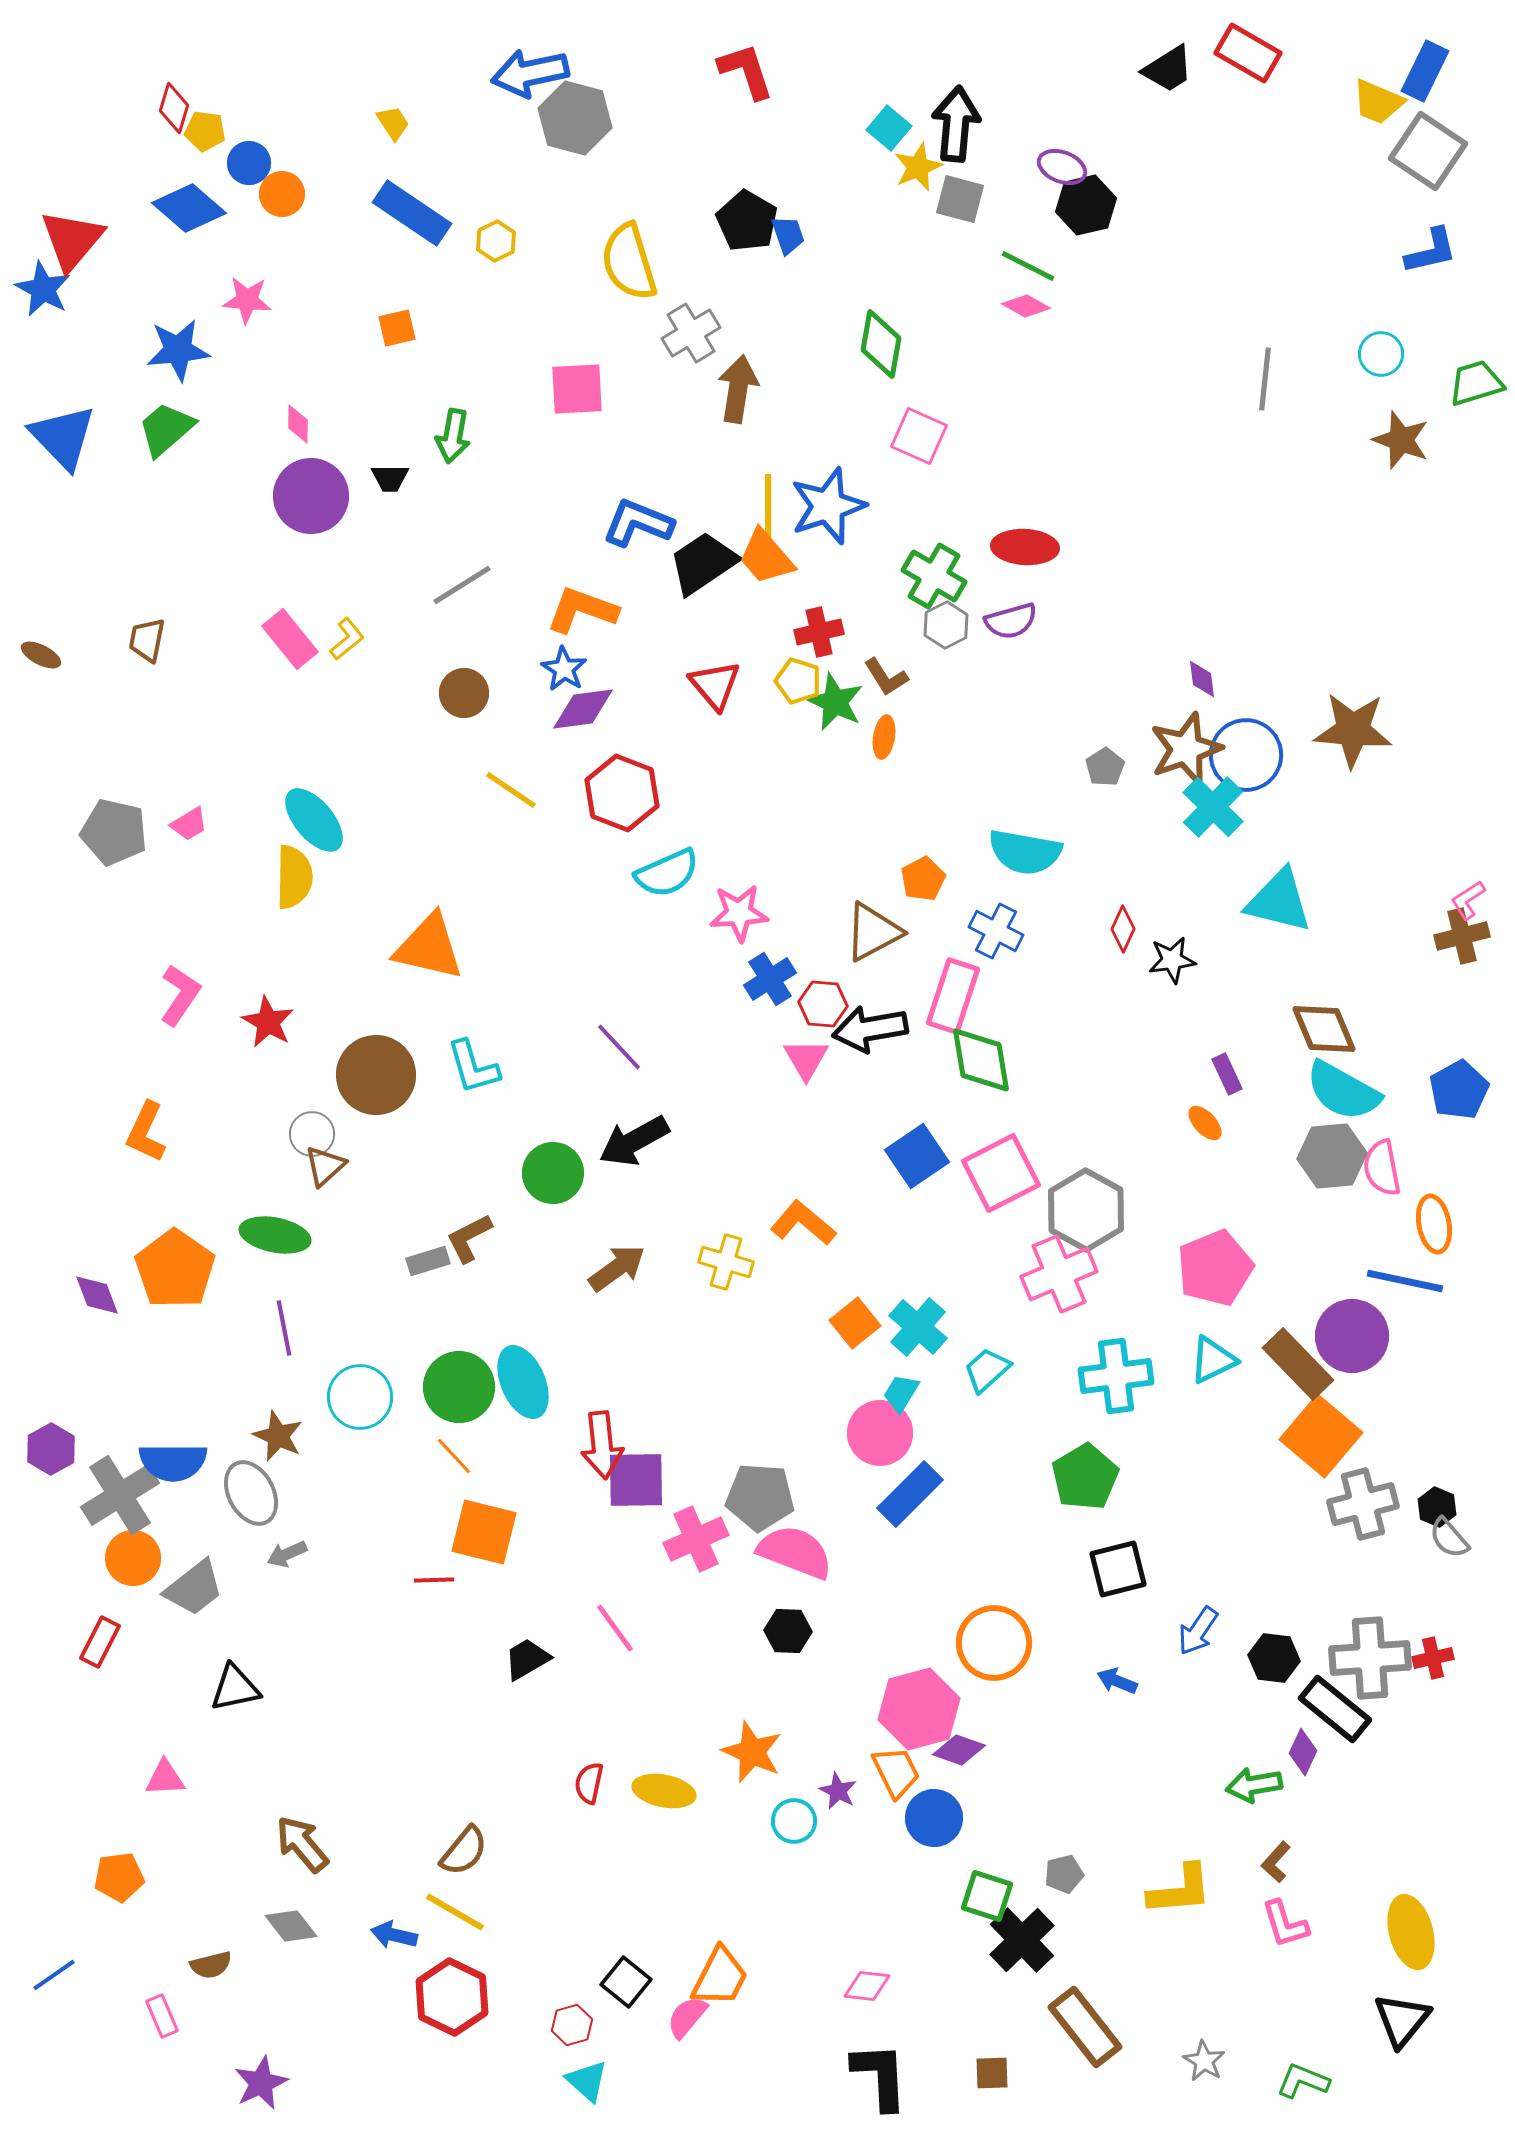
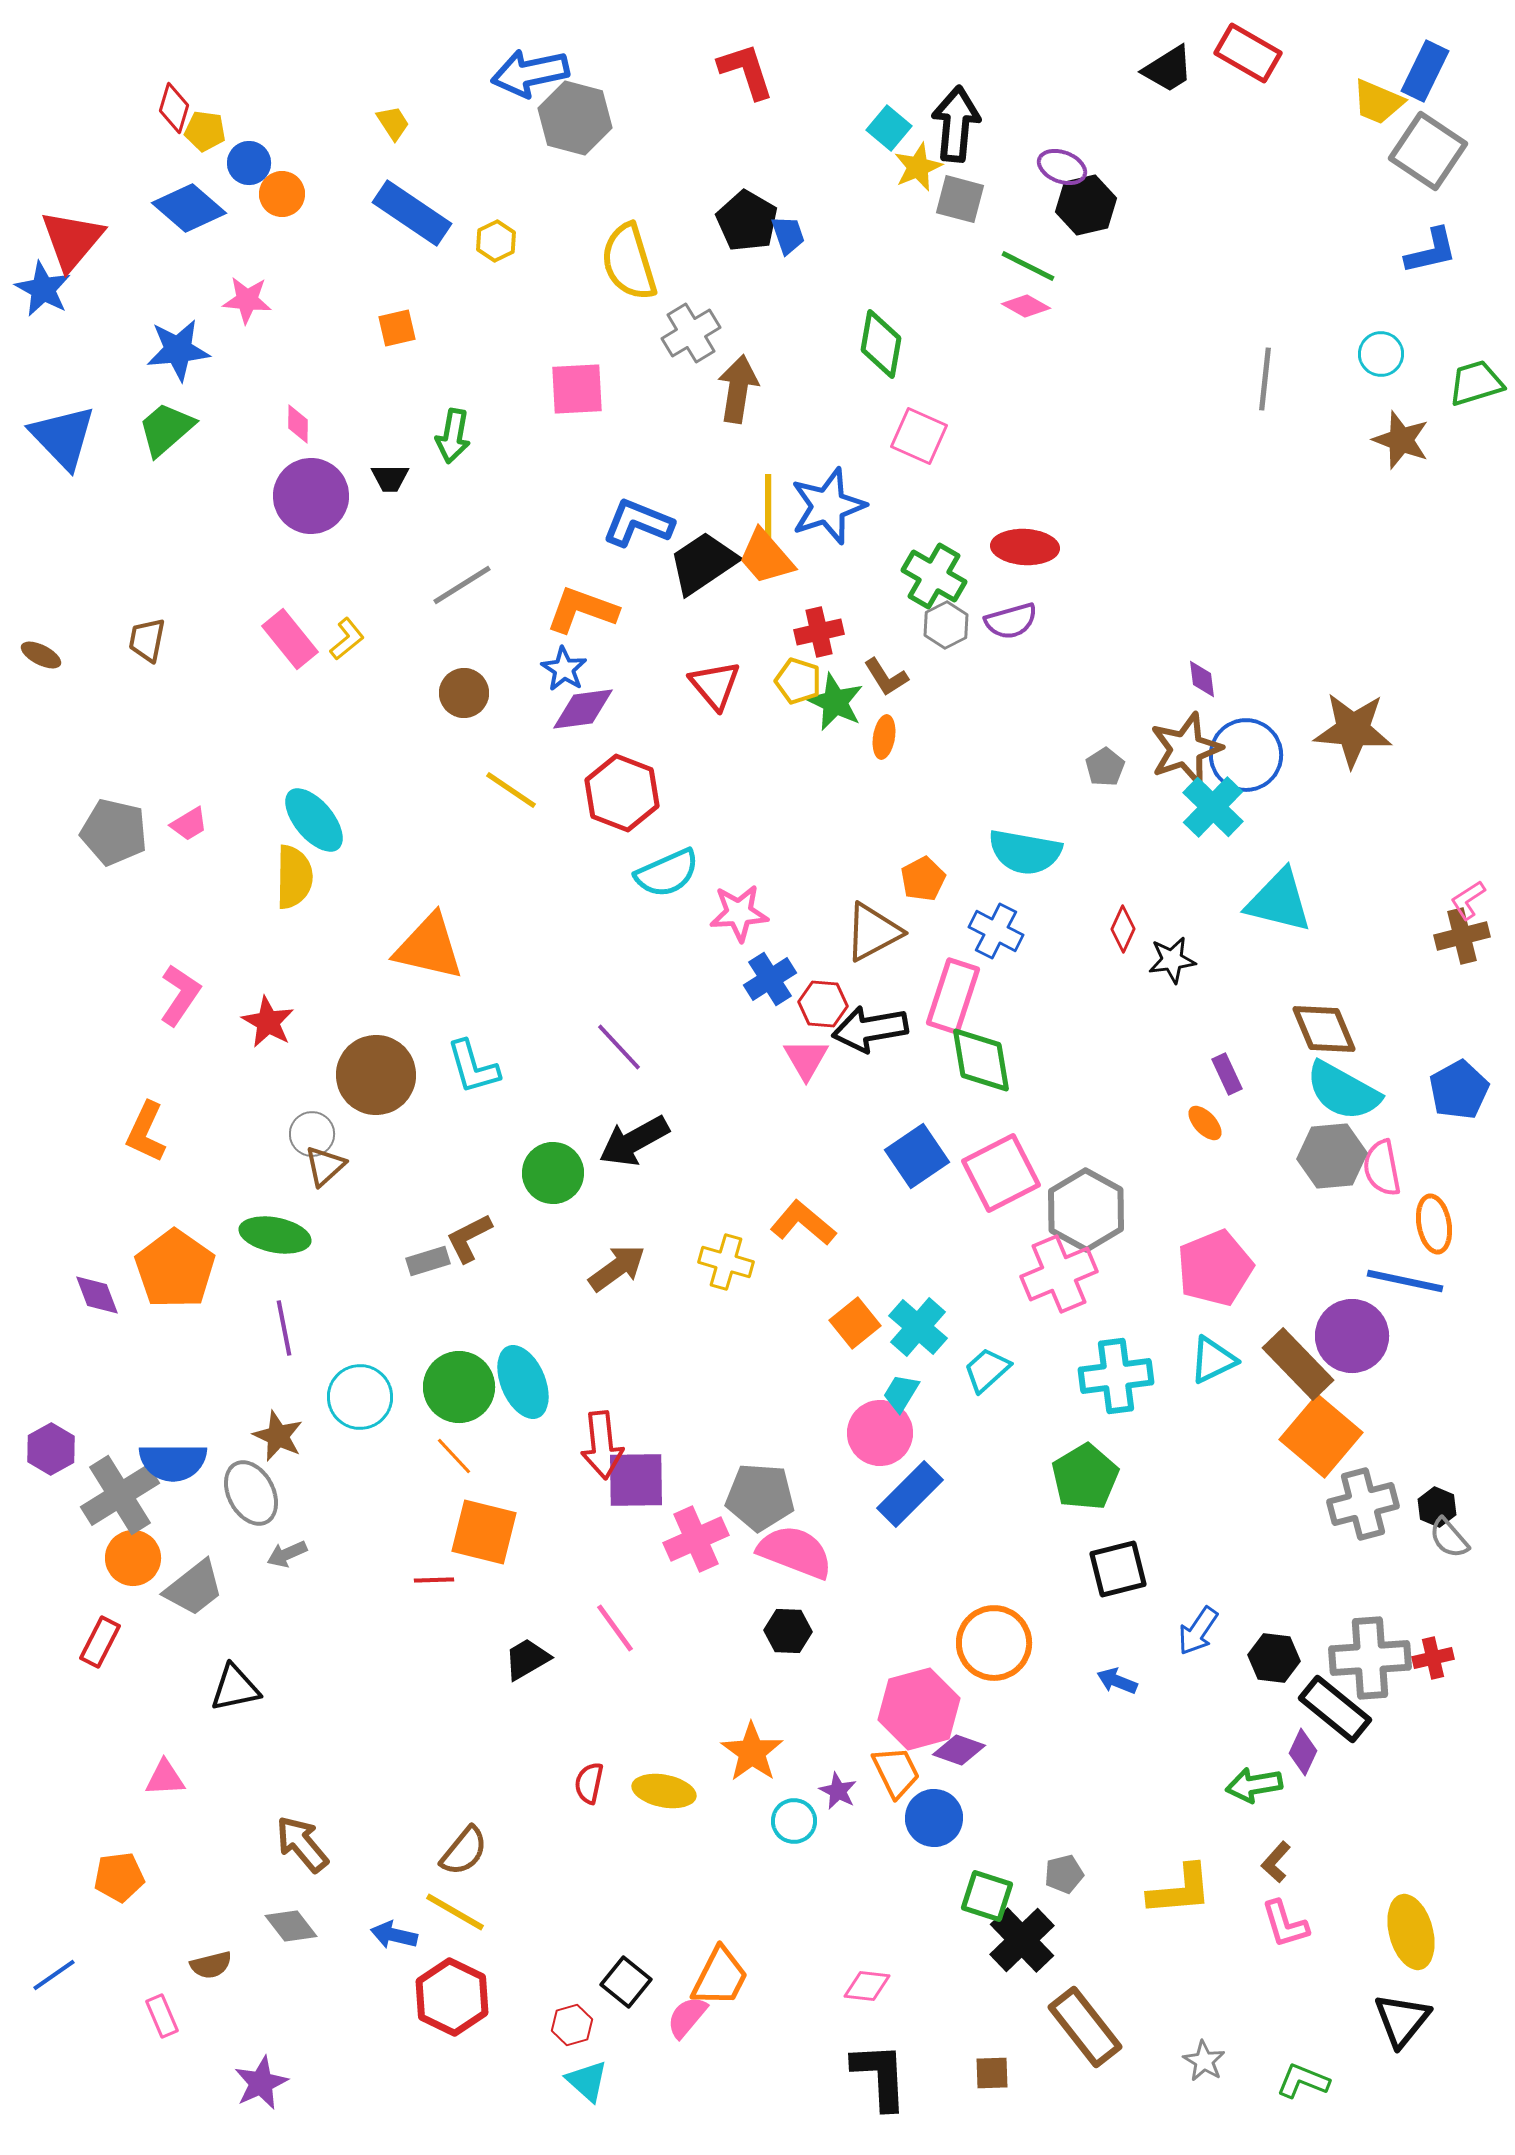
orange star at (752, 1752): rotated 12 degrees clockwise
